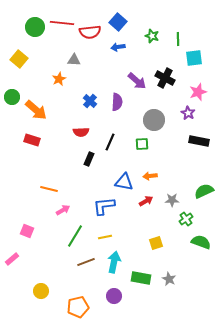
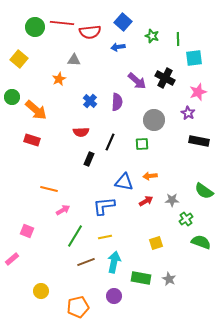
blue square at (118, 22): moved 5 px right
green semicircle at (204, 191): rotated 120 degrees counterclockwise
